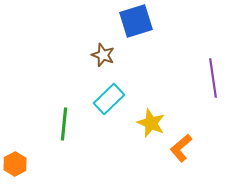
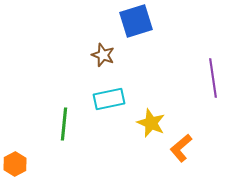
cyan rectangle: rotated 32 degrees clockwise
